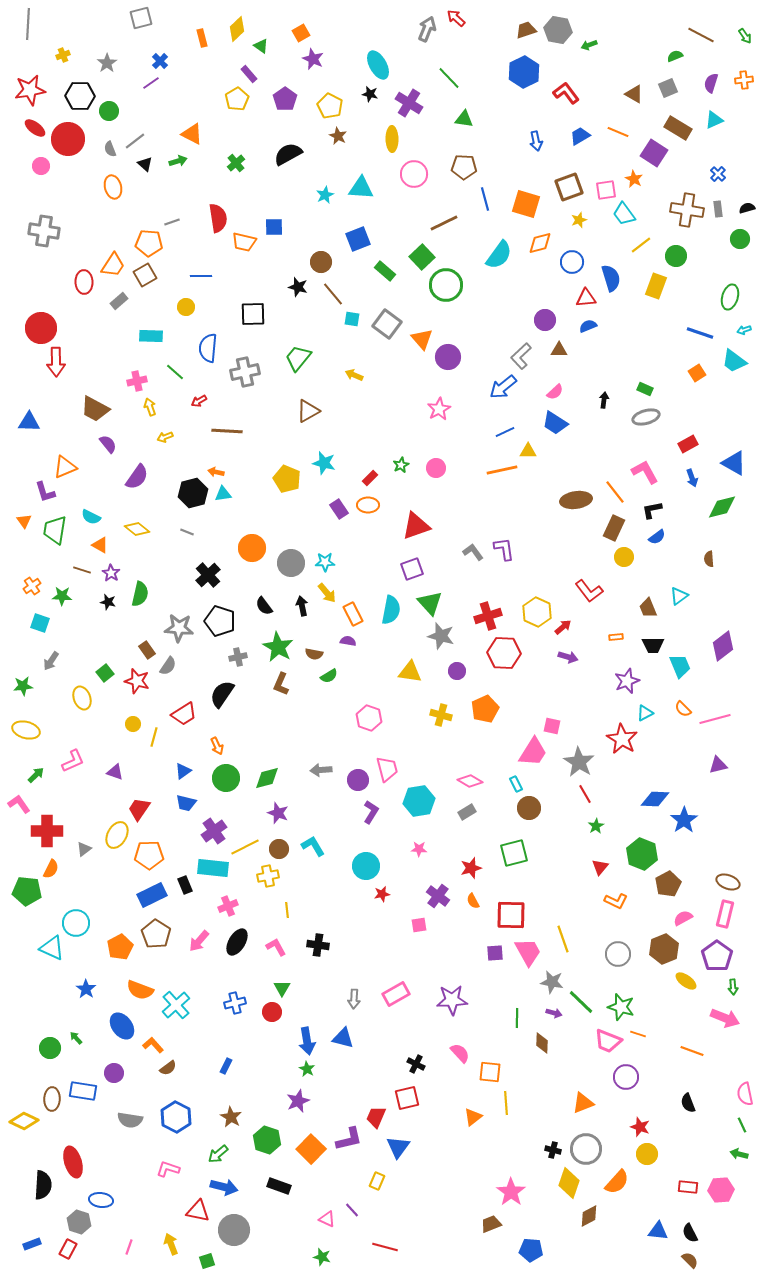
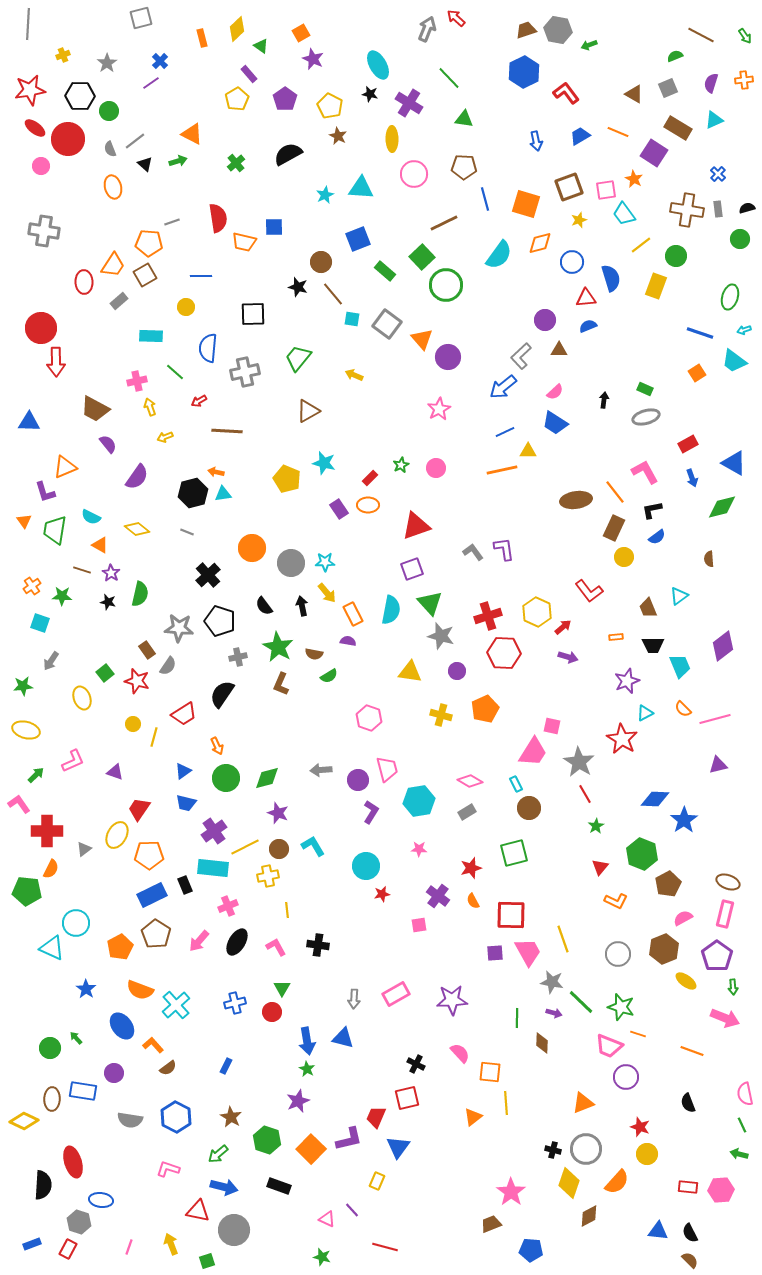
pink trapezoid at (608, 1041): moved 1 px right, 5 px down
